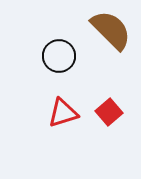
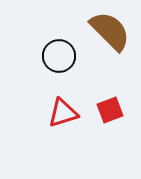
brown semicircle: moved 1 px left, 1 px down
red square: moved 1 px right, 2 px up; rotated 20 degrees clockwise
